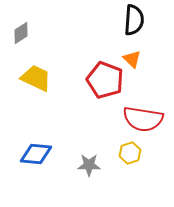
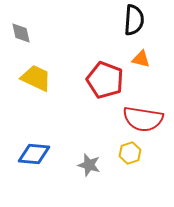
gray diamond: rotated 70 degrees counterclockwise
orange triangle: moved 9 px right; rotated 30 degrees counterclockwise
blue diamond: moved 2 px left
gray star: rotated 15 degrees clockwise
